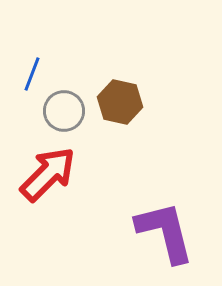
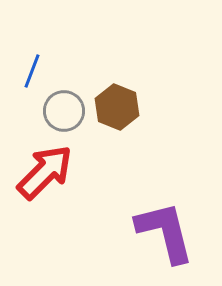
blue line: moved 3 px up
brown hexagon: moved 3 px left, 5 px down; rotated 9 degrees clockwise
red arrow: moved 3 px left, 2 px up
